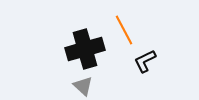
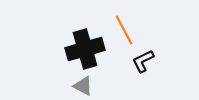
black L-shape: moved 2 px left
gray triangle: rotated 15 degrees counterclockwise
